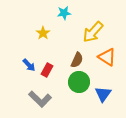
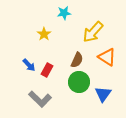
yellow star: moved 1 px right, 1 px down
